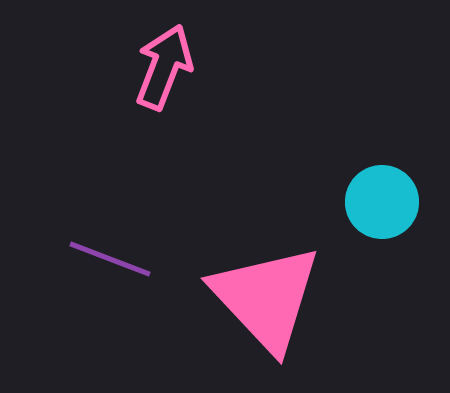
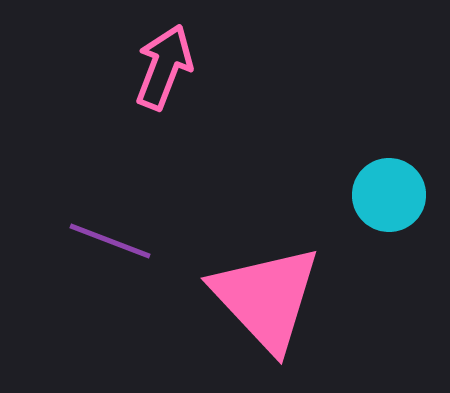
cyan circle: moved 7 px right, 7 px up
purple line: moved 18 px up
